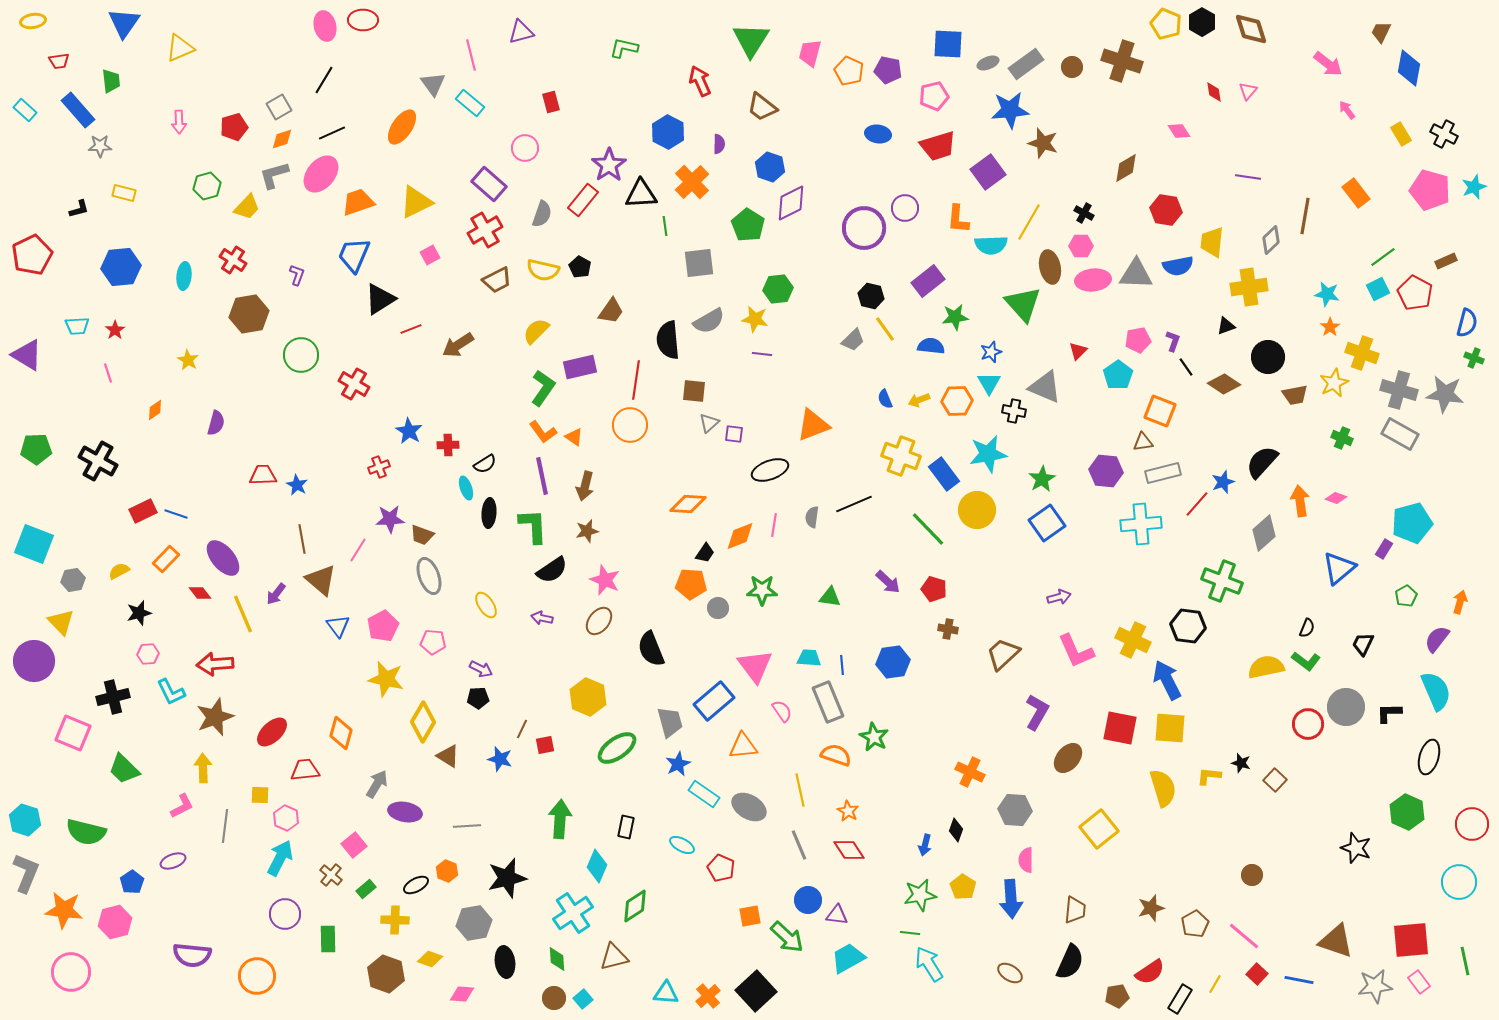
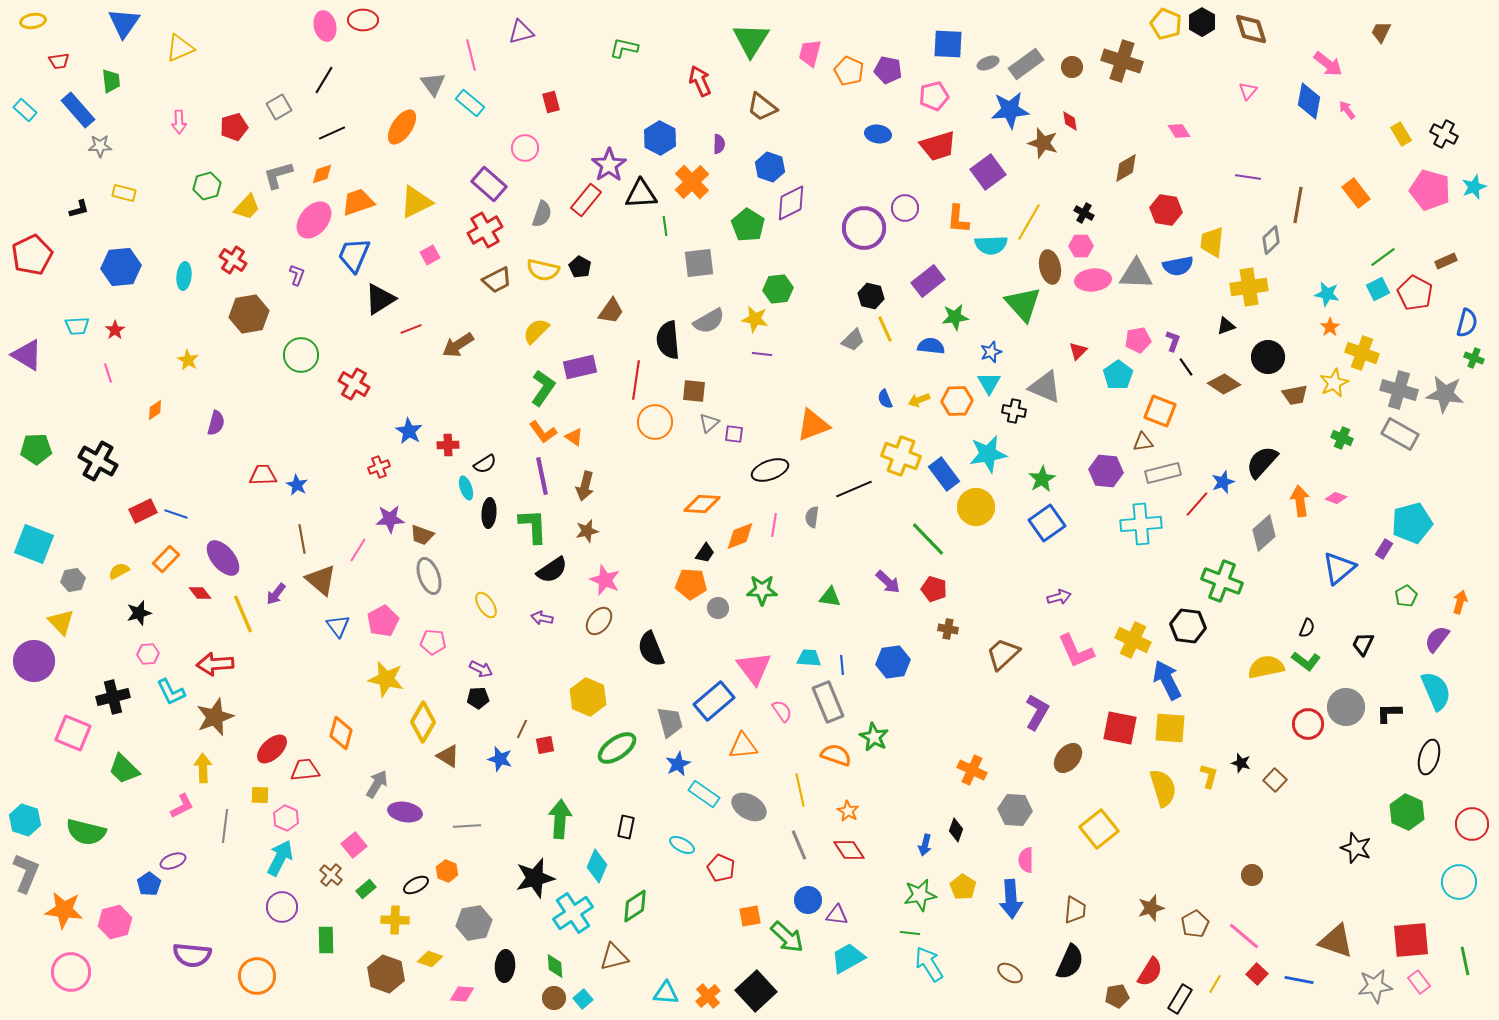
blue diamond at (1409, 68): moved 100 px left, 33 px down
red diamond at (1214, 92): moved 144 px left, 29 px down
blue hexagon at (668, 132): moved 8 px left, 6 px down
orange diamond at (282, 139): moved 40 px right, 35 px down
pink ellipse at (321, 174): moved 7 px left, 46 px down
gray L-shape at (274, 175): moved 4 px right
red rectangle at (583, 200): moved 3 px right
brown line at (1305, 216): moved 7 px left, 11 px up
yellow line at (885, 329): rotated 12 degrees clockwise
orange circle at (630, 425): moved 25 px right, 3 px up
orange diamond at (688, 504): moved 14 px right
black line at (854, 504): moved 15 px up
yellow circle at (977, 510): moved 1 px left, 3 px up
green line at (928, 529): moved 10 px down
pink pentagon at (383, 626): moved 5 px up
pink triangle at (755, 666): moved 1 px left, 2 px down
red ellipse at (272, 732): moved 17 px down
orange cross at (970, 772): moved 2 px right, 2 px up
yellow L-shape at (1209, 776): rotated 100 degrees clockwise
black star at (507, 878): moved 28 px right
blue pentagon at (132, 882): moved 17 px right, 2 px down
purple circle at (285, 914): moved 3 px left, 7 px up
green rectangle at (328, 939): moved 2 px left, 1 px down
green diamond at (557, 959): moved 2 px left, 7 px down
black ellipse at (505, 962): moved 4 px down; rotated 12 degrees clockwise
red semicircle at (1150, 972): rotated 24 degrees counterclockwise
